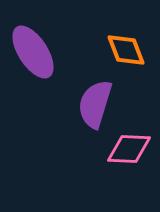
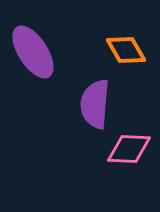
orange diamond: rotated 9 degrees counterclockwise
purple semicircle: rotated 12 degrees counterclockwise
